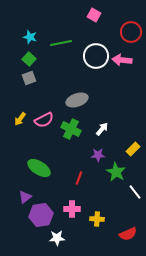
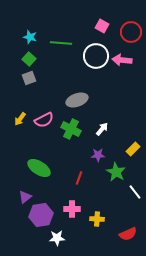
pink square: moved 8 px right, 11 px down
green line: rotated 15 degrees clockwise
